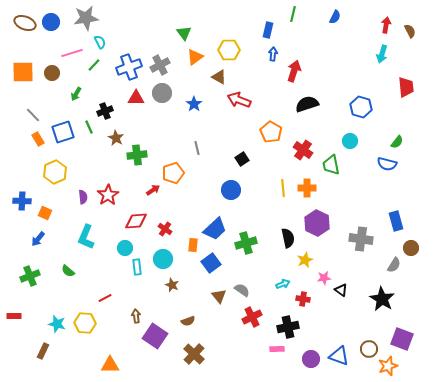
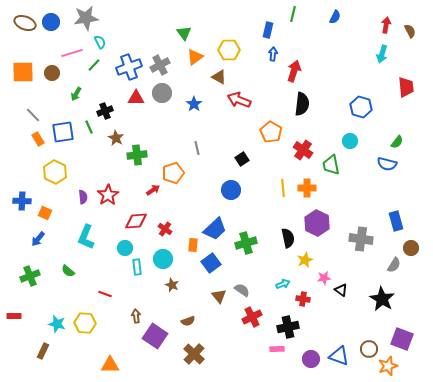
black semicircle at (307, 104): moved 5 px left; rotated 115 degrees clockwise
blue square at (63, 132): rotated 10 degrees clockwise
yellow hexagon at (55, 172): rotated 10 degrees counterclockwise
red line at (105, 298): moved 4 px up; rotated 48 degrees clockwise
